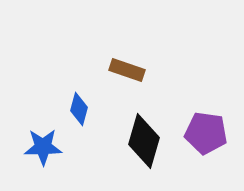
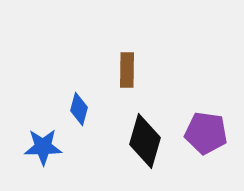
brown rectangle: rotated 72 degrees clockwise
black diamond: moved 1 px right
